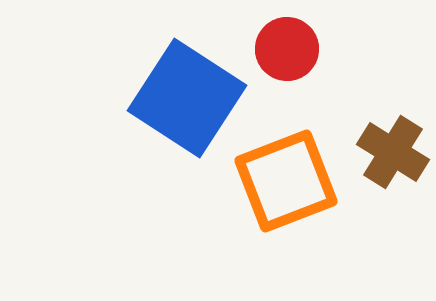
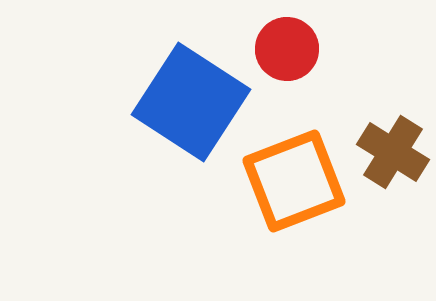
blue square: moved 4 px right, 4 px down
orange square: moved 8 px right
